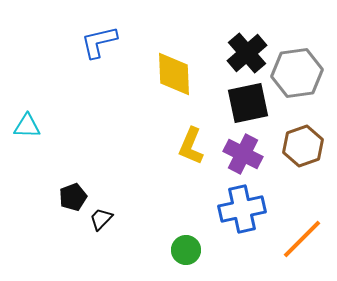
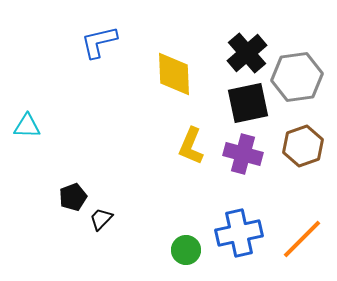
gray hexagon: moved 4 px down
purple cross: rotated 12 degrees counterclockwise
blue cross: moved 3 px left, 24 px down
